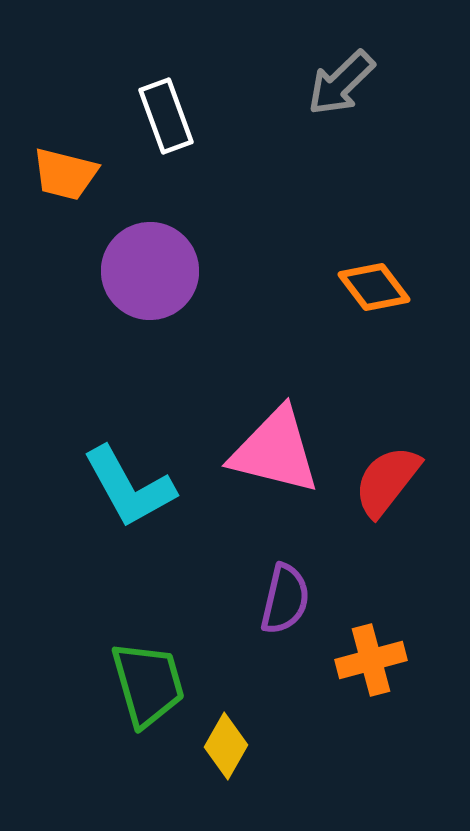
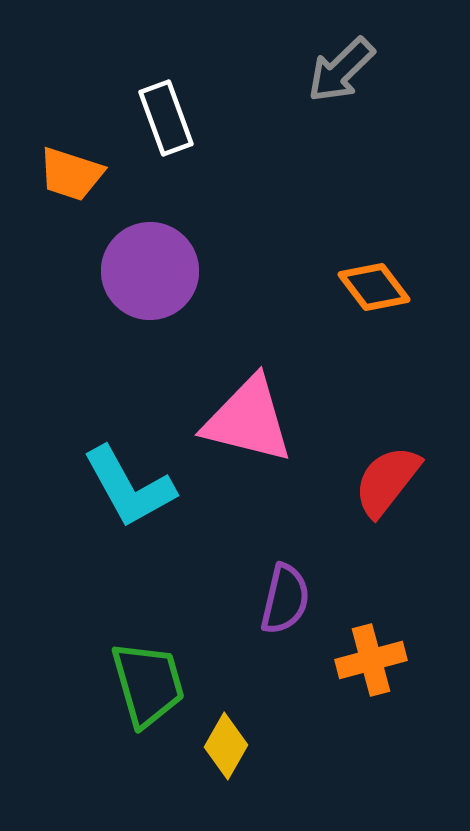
gray arrow: moved 13 px up
white rectangle: moved 2 px down
orange trapezoid: moved 6 px right; rotated 4 degrees clockwise
pink triangle: moved 27 px left, 31 px up
